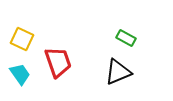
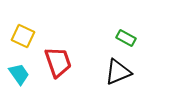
yellow square: moved 1 px right, 3 px up
cyan trapezoid: moved 1 px left
